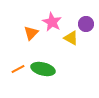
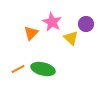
yellow triangle: rotated 14 degrees clockwise
